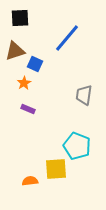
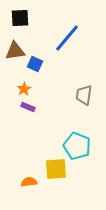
brown triangle: rotated 10 degrees clockwise
orange star: moved 6 px down
purple rectangle: moved 2 px up
orange semicircle: moved 1 px left, 1 px down
